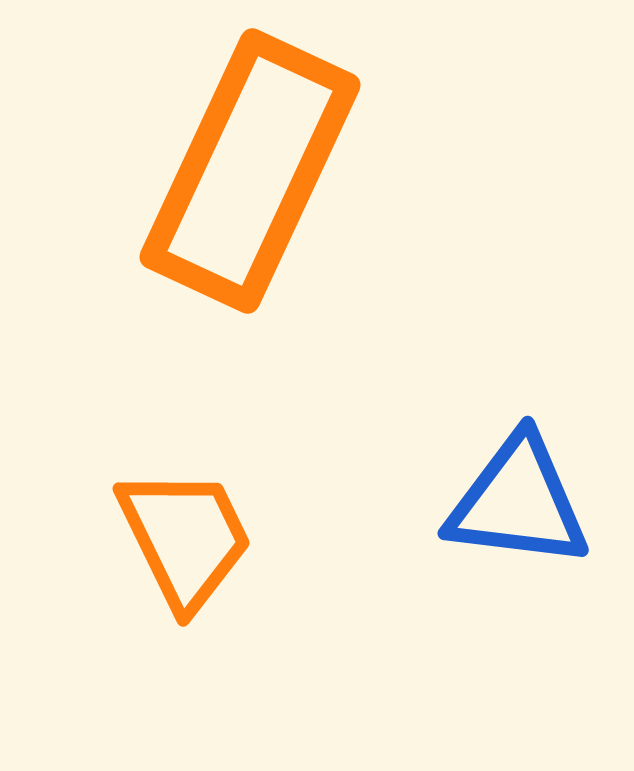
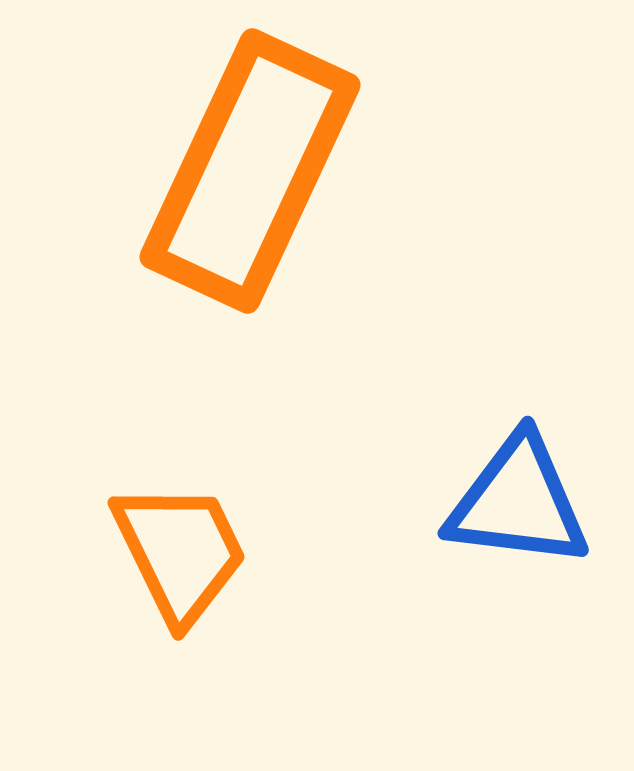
orange trapezoid: moved 5 px left, 14 px down
